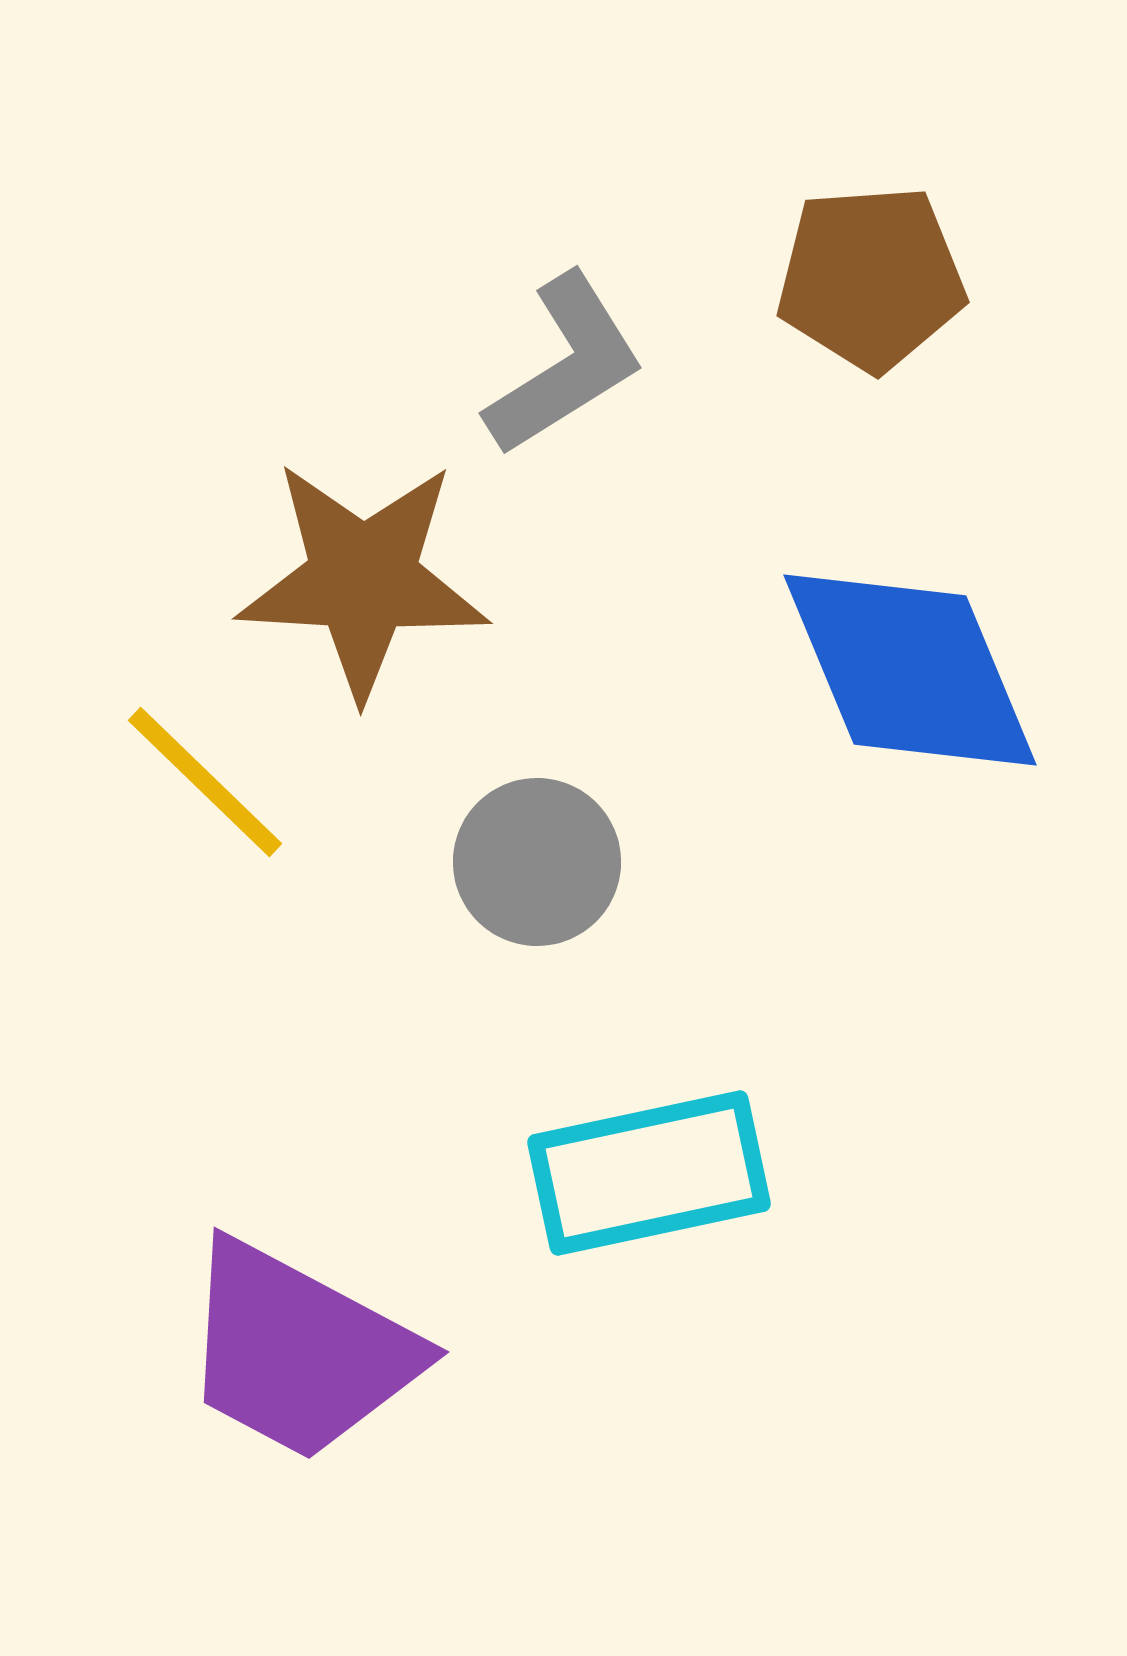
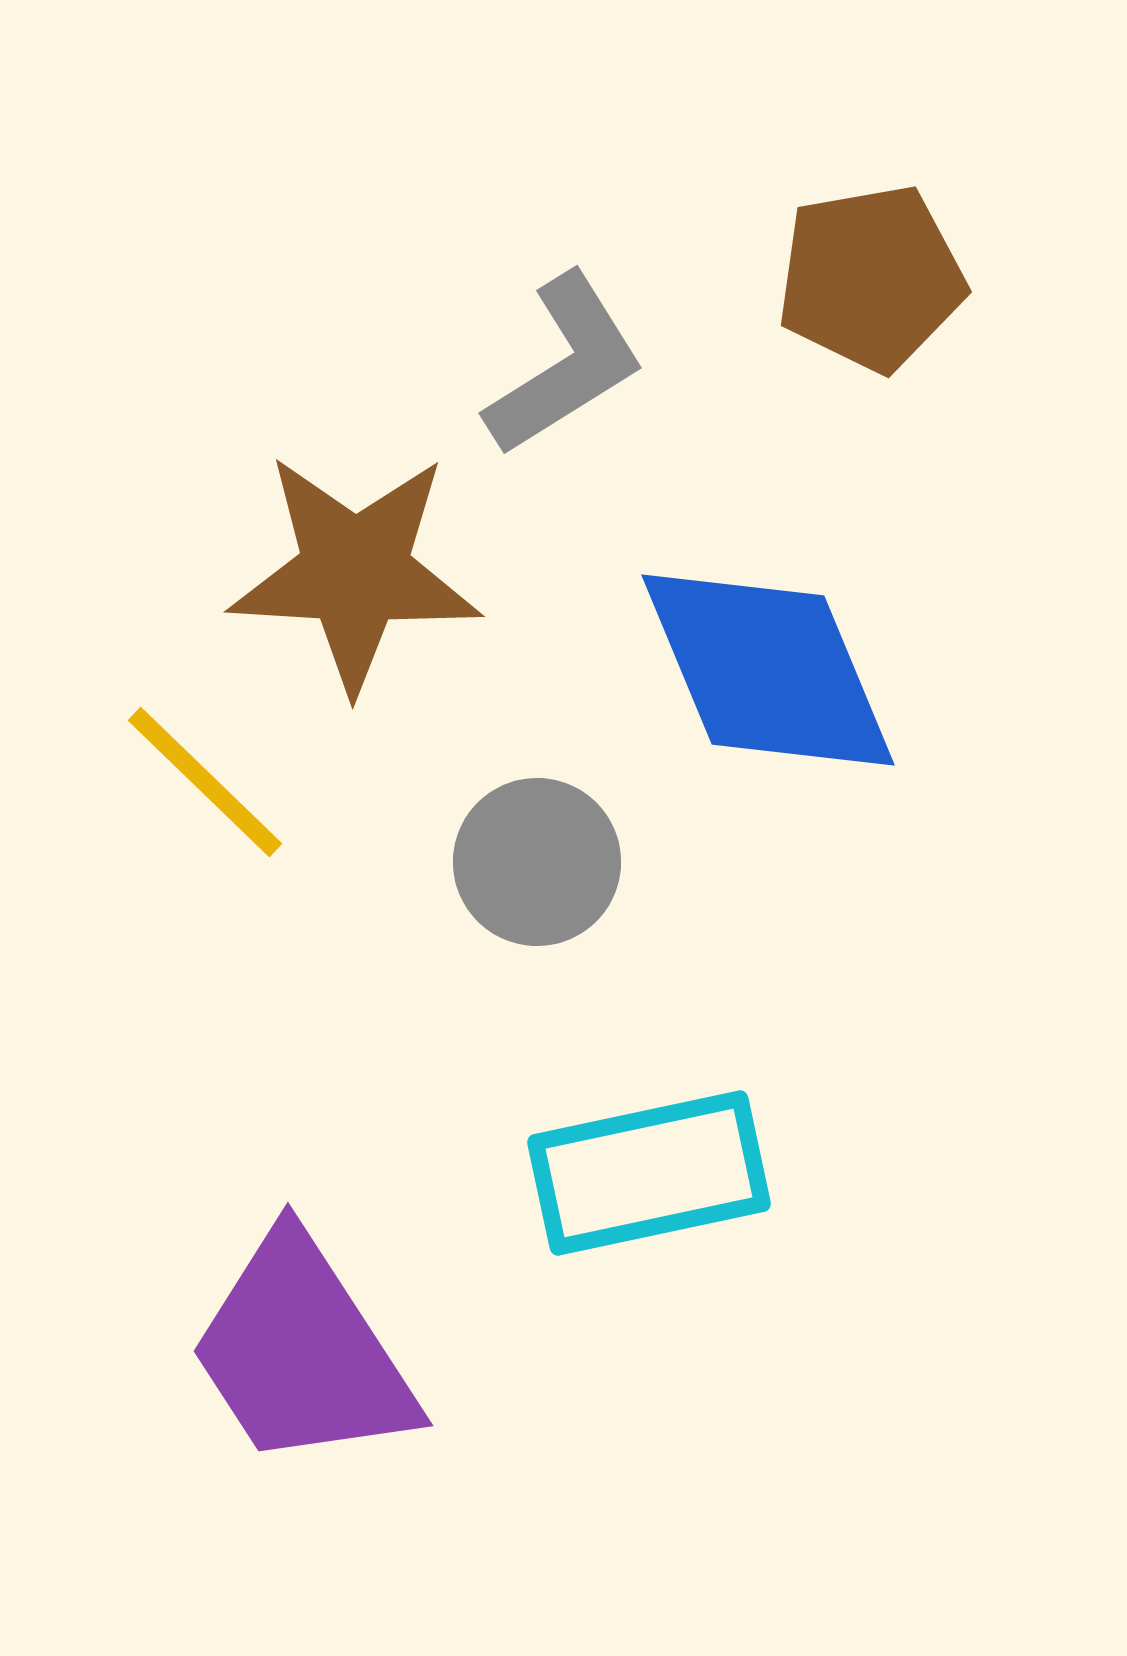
brown pentagon: rotated 6 degrees counterclockwise
brown star: moved 8 px left, 7 px up
blue diamond: moved 142 px left
purple trapezoid: moved 3 px right, 1 px down; rotated 29 degrees clockwise
